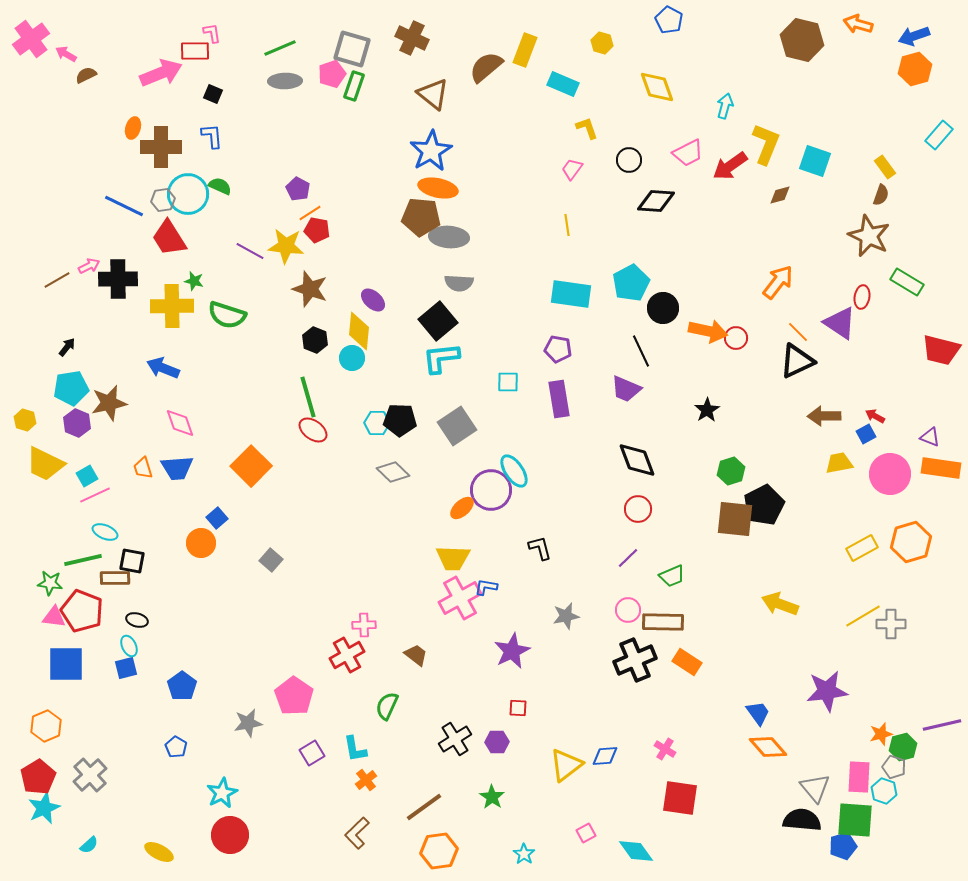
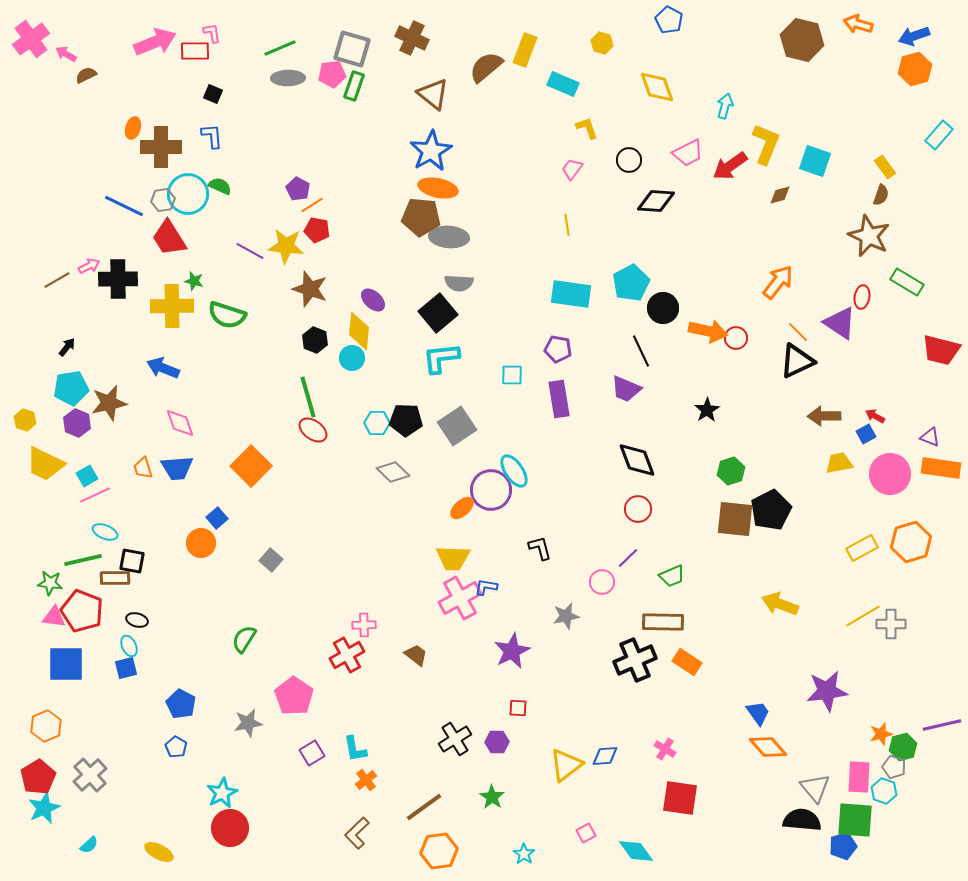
pink arrow at (161, 73): moved 6 px left, 31 px up
pink pentagon at (332, 74): rotated 12 degrees clockwise
gray ellipse at (285, 81): moved 3 px right, 3 px up
orange line at (310, 213): moved 2 px right, 8 px up
black square at (438, 321): moved 8 px up
cyan square at (508, 382): moved 4 px right, 7 px up
black pentagon at (400, 420): moved 6 px right
black pentagon at (764, 505): moved 7 px right, 5 px down
pink circle at (628, 610): moved 26 px left, 28 px up
blue pentagon at (182, 686): moved 1 px left, 18 px down; rotated 8 degrees counterclockwise
green semicircle at (387, 706): moved 143 px left, 67 px up; rotated 8 degrees clockwise
red circle at (230, 835): moved 7 px up
